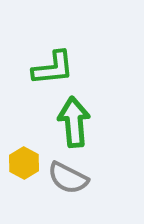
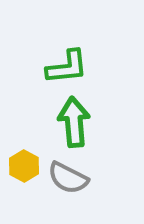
green L-shape: moved 14 px right, 1 px up
yellow hexagon: moved 3 px down
